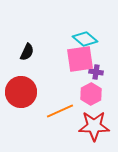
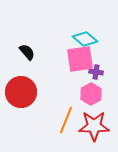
black semicircle: rotated 66 degrees counterclockwise
orange line: moved 6 px right, 9 px down; rotated 44 degrees counterclockwise
